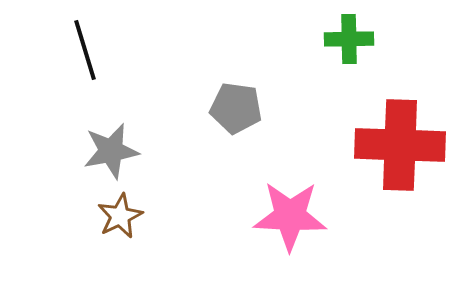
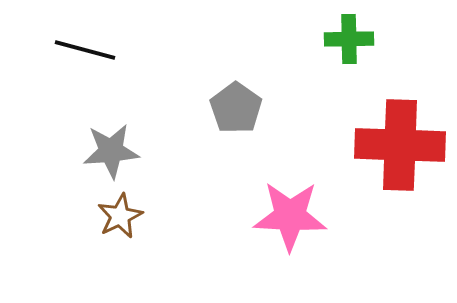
black line: rotated 58 degrees counterclockwise
gray pentagon: rotated 27 degrees clockwise
gray star: rotated 6 degrees clockwise
